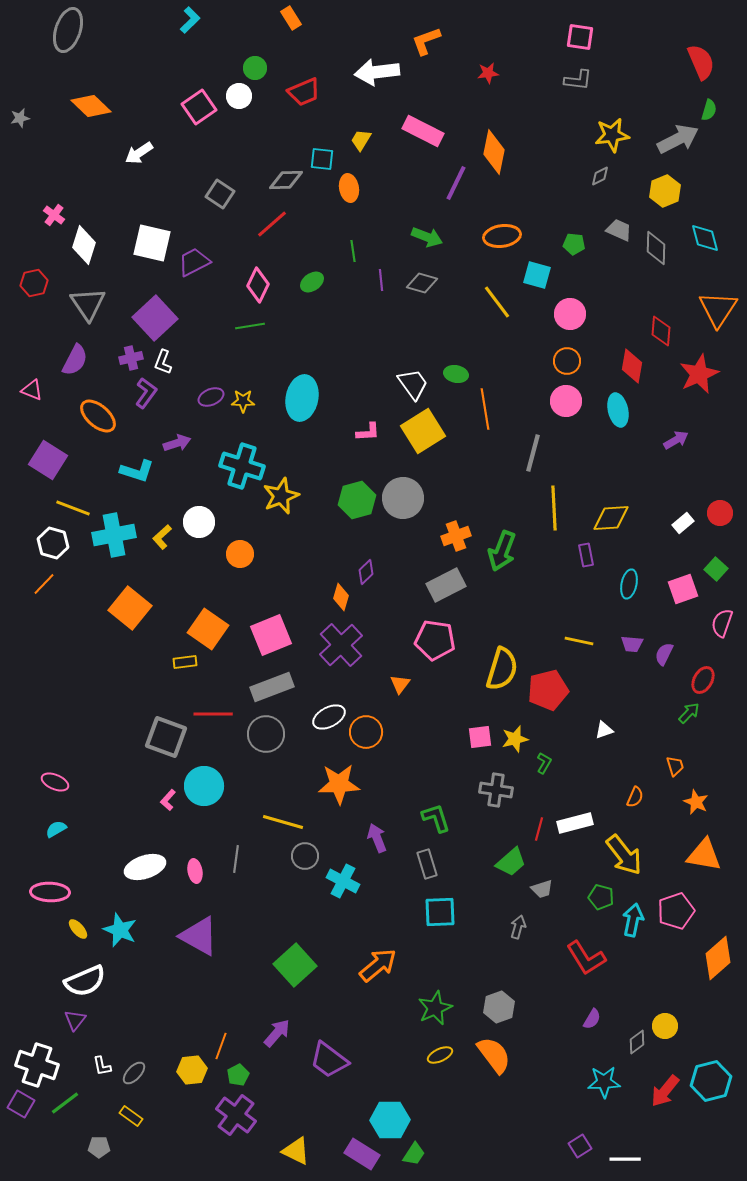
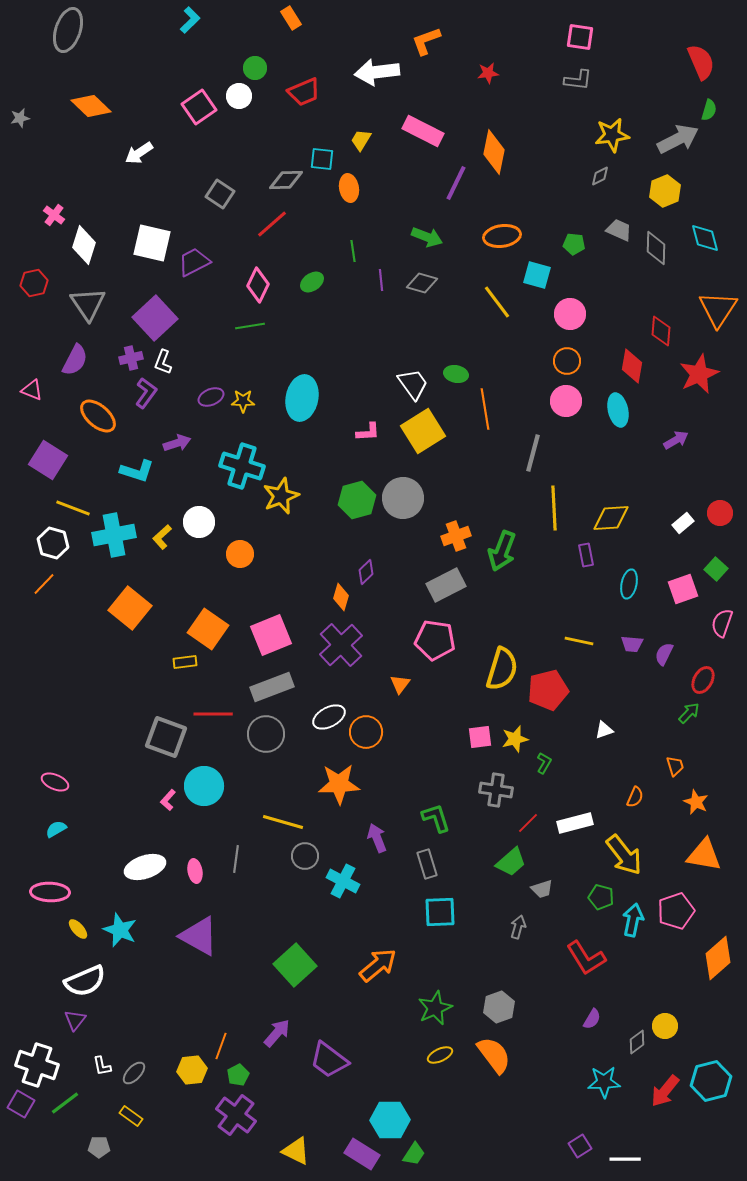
red line at (539, 829): moved 11 px left, 6 px up; rotated 30 degrees clockwise
